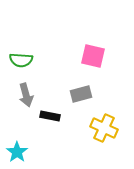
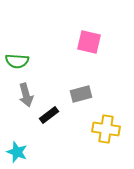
pink square: moved 4 px left, 14 px up
green semicircle: moved 4 px left, 1 px down
black rectangle: moved 1 px left, 1 px up; rotated 48 degrees counterclockwise
yellow cross: moved 2 px right, 1 px down; rotated 16 degrees counterclockwise
cyan star: rotated 15 degrees counterclockwise
